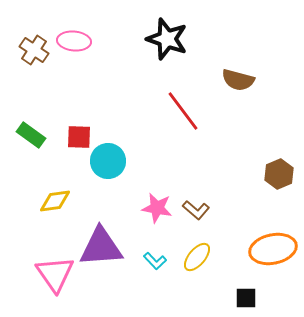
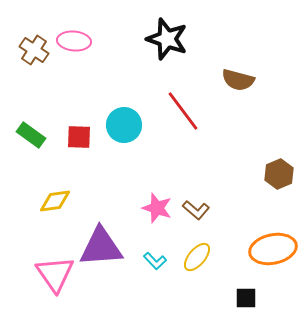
cyan circle: moved 16 px right, 36 px up
pink star: rotated 8 degrees clockwise
